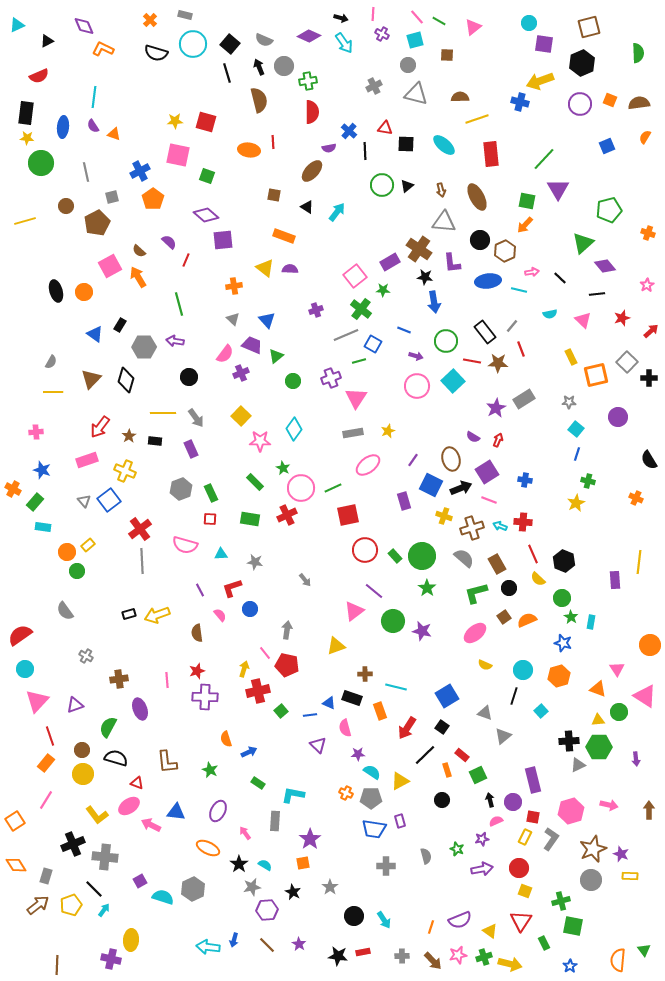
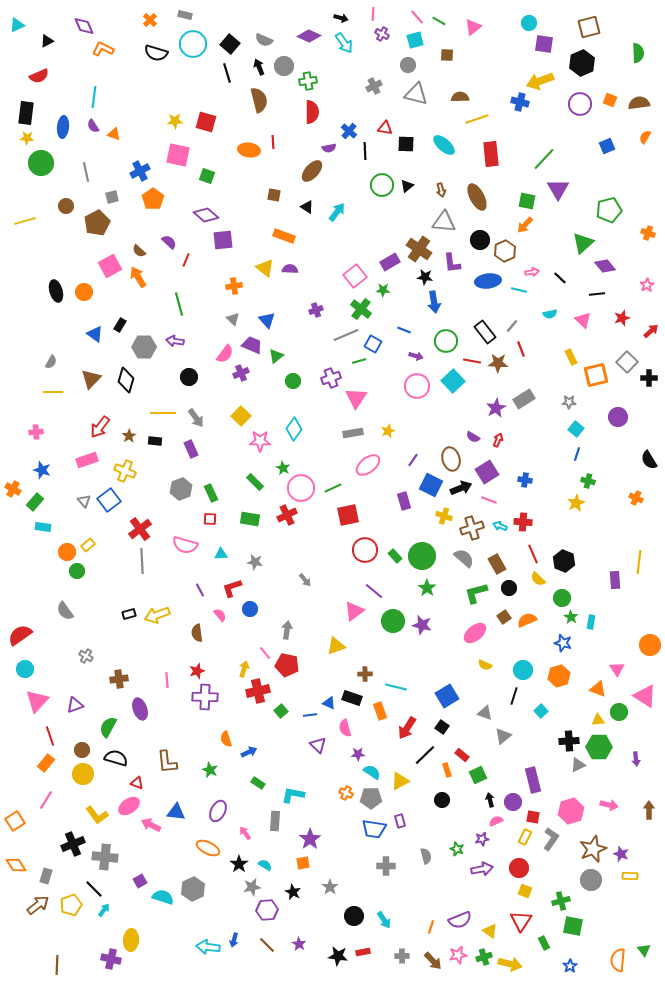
purple star at (422, 631): moved 6 px up
